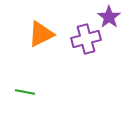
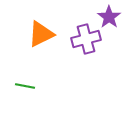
green line: moved 6 px up
